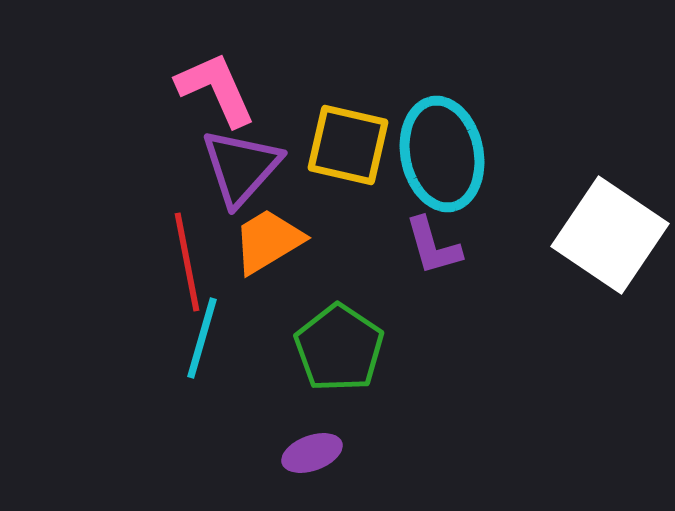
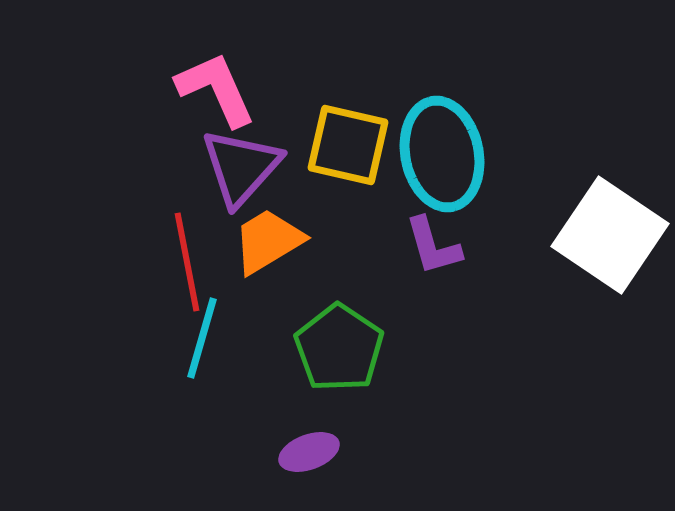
purple ellipse: moved 3 px left, 1 px up
